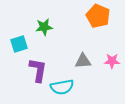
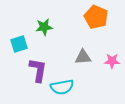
orange pentagon: moved 2 px left, 1 px down
gray triangle: moved 4 px up
